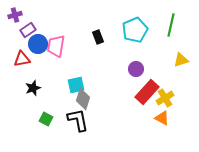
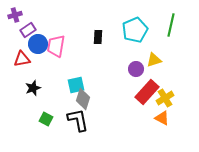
black rectangle: rotated 24 degrees clockwise
yellow triangle: moved 27 px left
